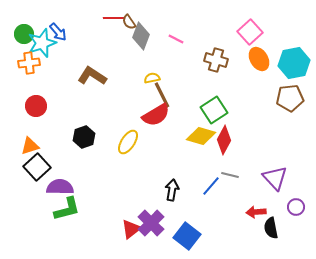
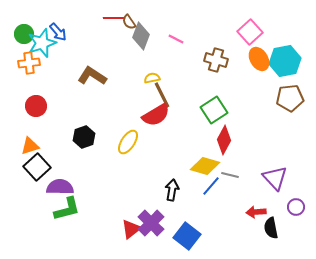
cyan hexagon: moved 9 px left, 2 px up
yellow diamond: moved 4 px right, 30 px down
